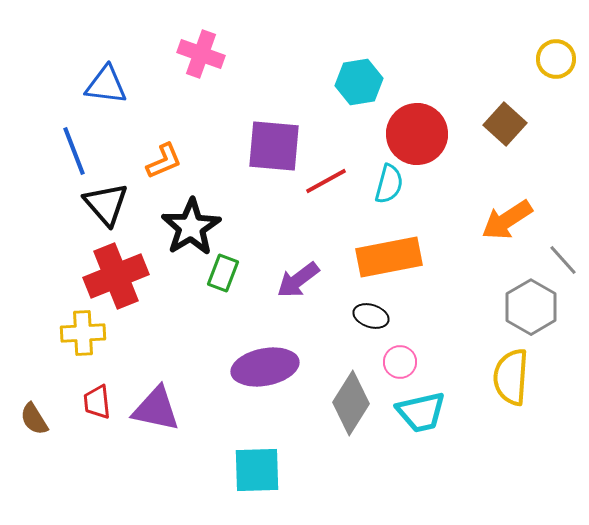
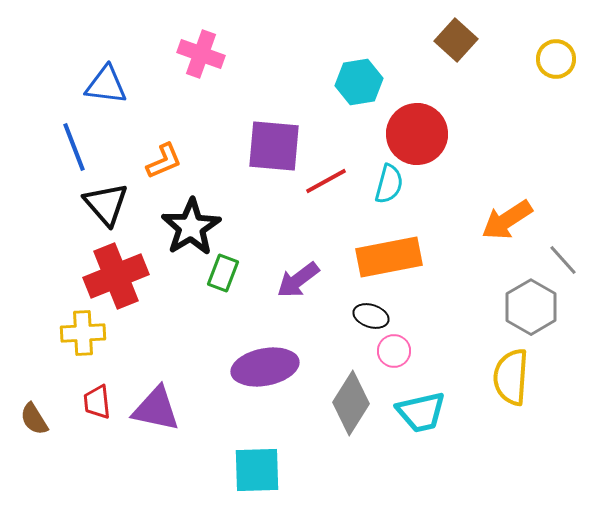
brown square: moved 49 px left, 84 px up
blue line: moved 4 px up
pink circle: moved 6 px left, 11 px up
